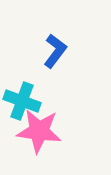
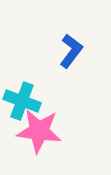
blue L-shape: moved 16 px right
